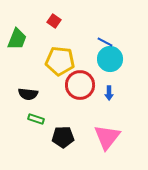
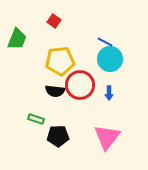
yellow pentagon: rotated 12 degrees counterclockwise
black semicircle: moved 27 px right, 3 px up
black pentagon: moved 5 px left, 1 px up
